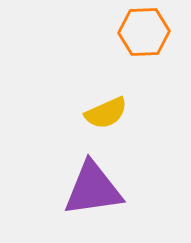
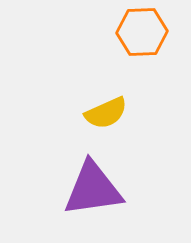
orange hexagon: moved 2 px left
